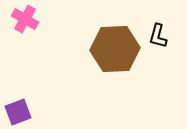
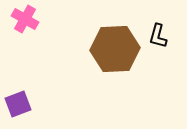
purple square: moved 8 px up
